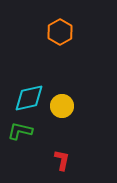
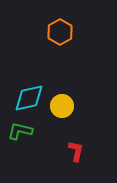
red L-shape: moved 14 px right, 9 px up
